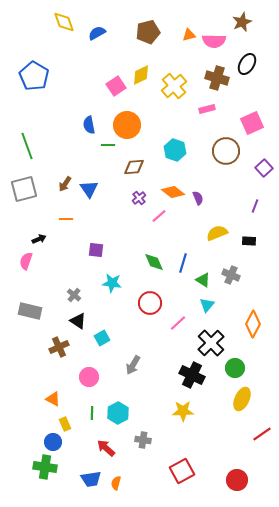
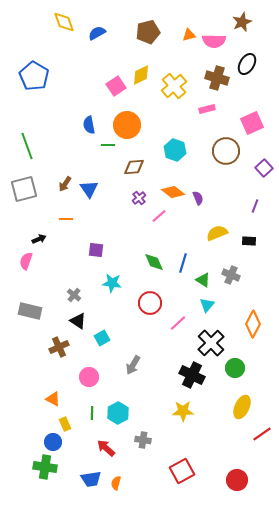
yellow ellipse at (242, 399): moved 8 px down
